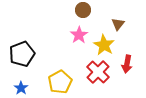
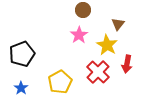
yellow star: moved 3 px right
